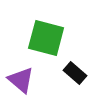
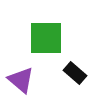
green square: rotated 15 degrees counterclockwise
